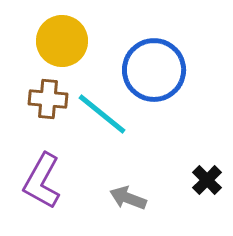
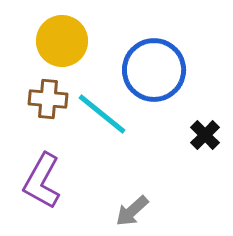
black cross: moved 2 px left, 45 px up
gray arrow: moved 4 px right, 13 px down; rotated 63 degrees counterclockwise
